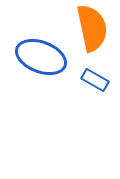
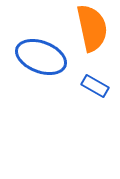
blue rectangle: moved 6 px down
